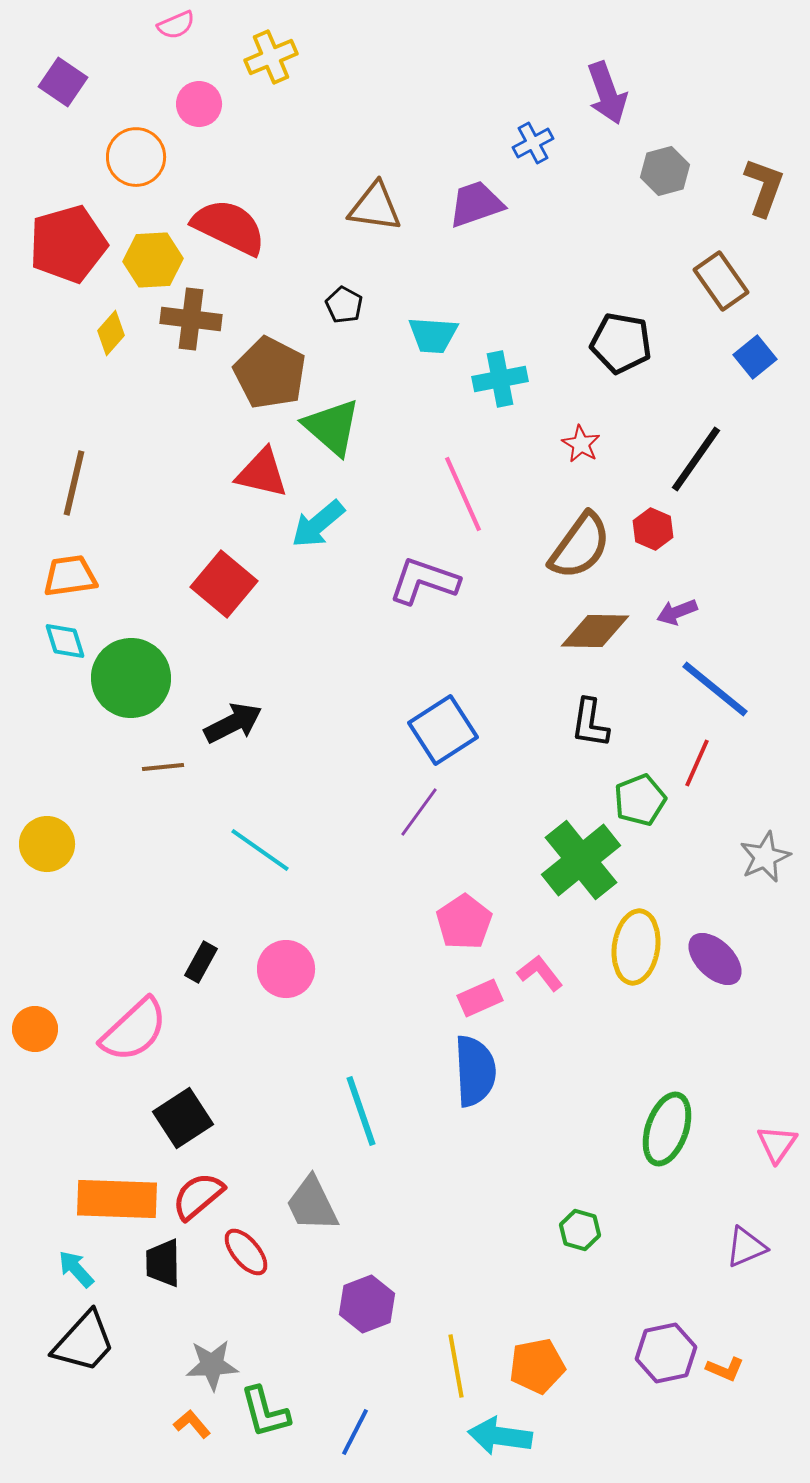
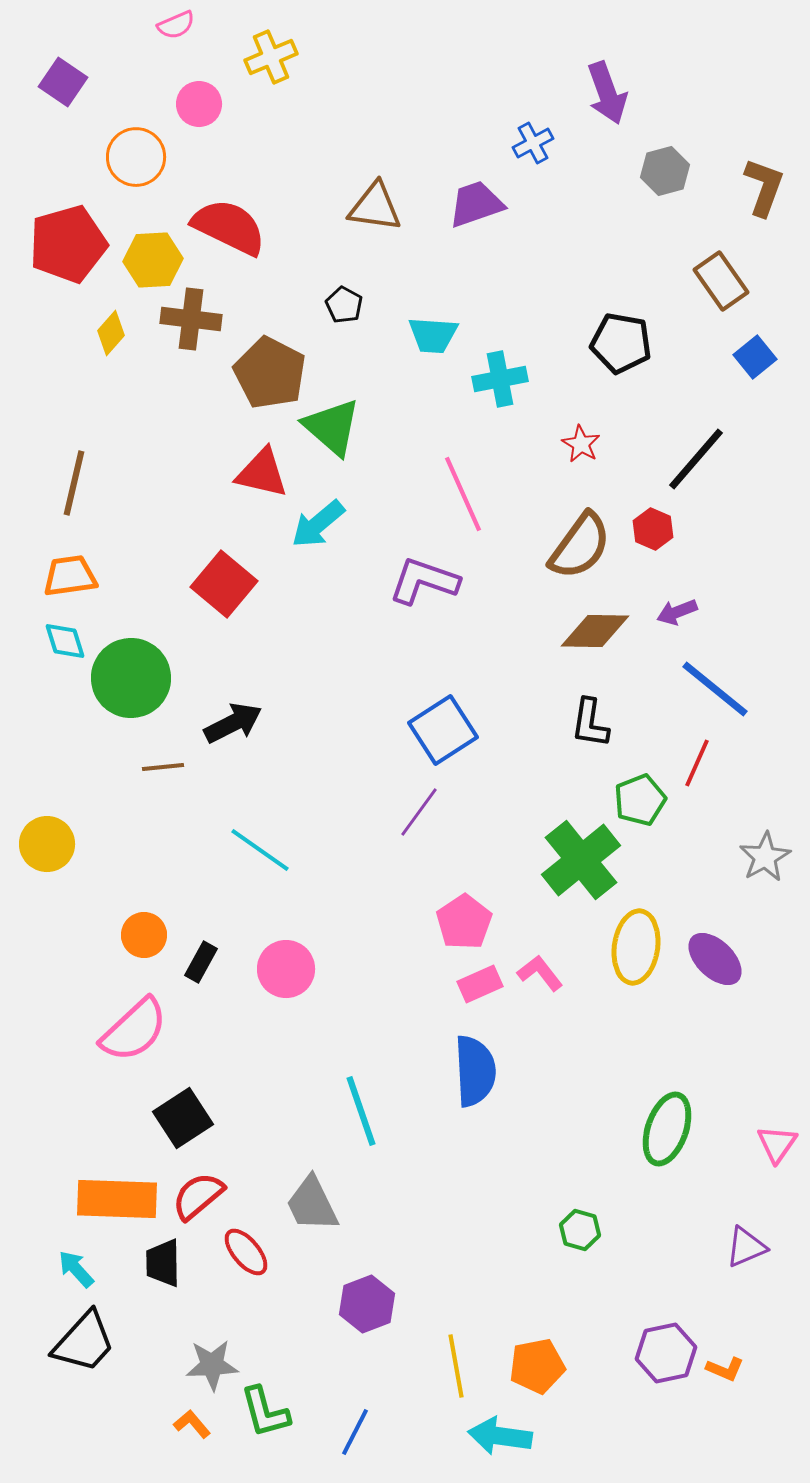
black line at (696, 459): rotated 6 degrees clockwise
gray star at (765, 857): rotated 6 degrees counterclockwise
pink rectangle at (480, 998): moved 14 px up
orange circle at (35, 1029): moved 109 px right, 94 px up
